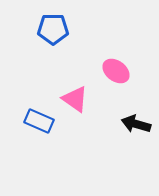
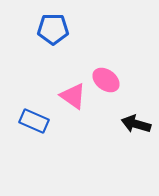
pink ellipse: moved 10 px left, 9 px down
pink triangle: moved 2 px left, 3 px up
blue rectangle: moved 5 px left
